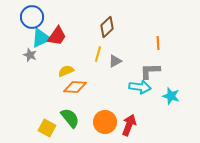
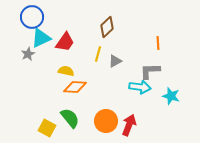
red trapezoid: moved 8 px right, 6 px down
gray star: moved 2 px left, 1 px up; rotated 24 degrees clockwise
yellow semicircle: rotated 35 degrees clockwise
orange circle: moved 1 px right, 1 px up
